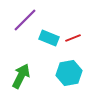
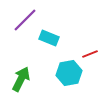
red line: moved 17 px right, 16 px down
green arrow: moved 3 px down
